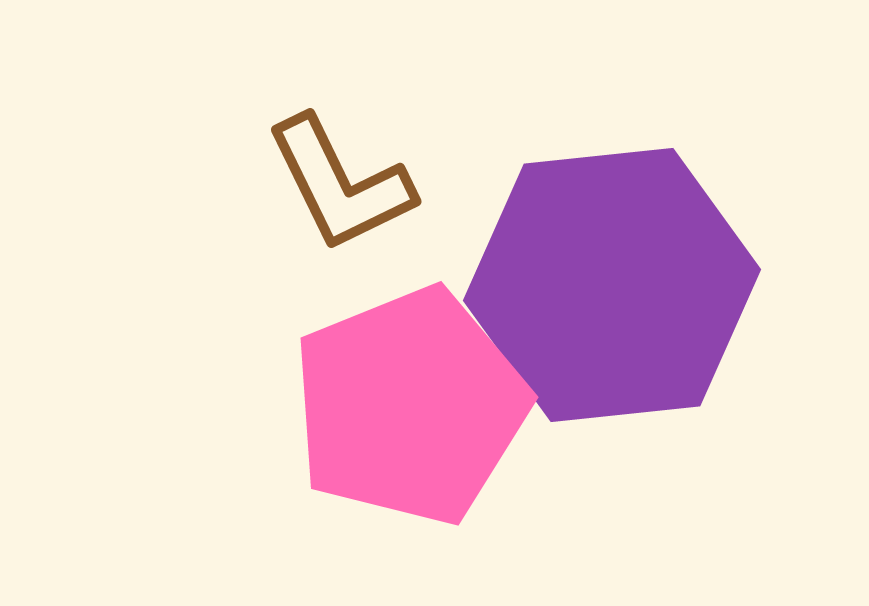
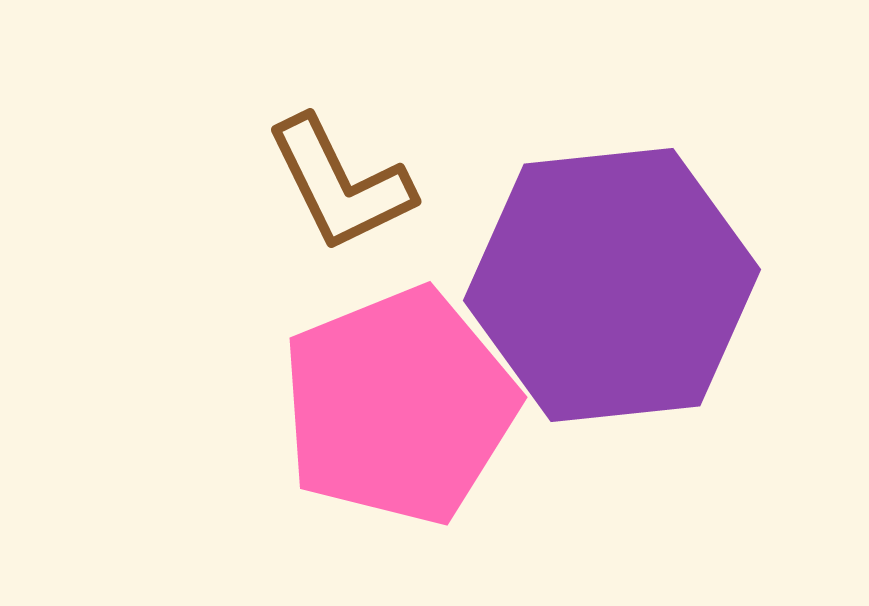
pink pentagon: moved 11 px left
